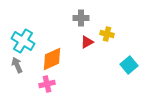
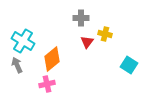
yellow cross: moved 2 px left
red triangle: rotated 24 degrees counterclockwise
orange diamond: rotated 15 degrees counterclockwise
cyan square: rotated 18 degrees counterclockwise
